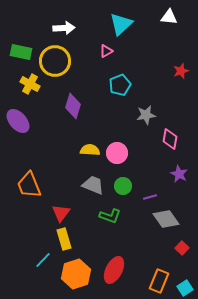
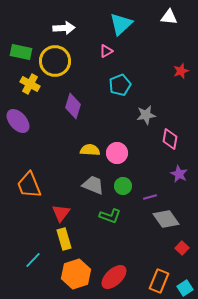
cyan line: moved 10 px left
red ellipse: moved 7 px down; rotated 20 degrees clockwise
